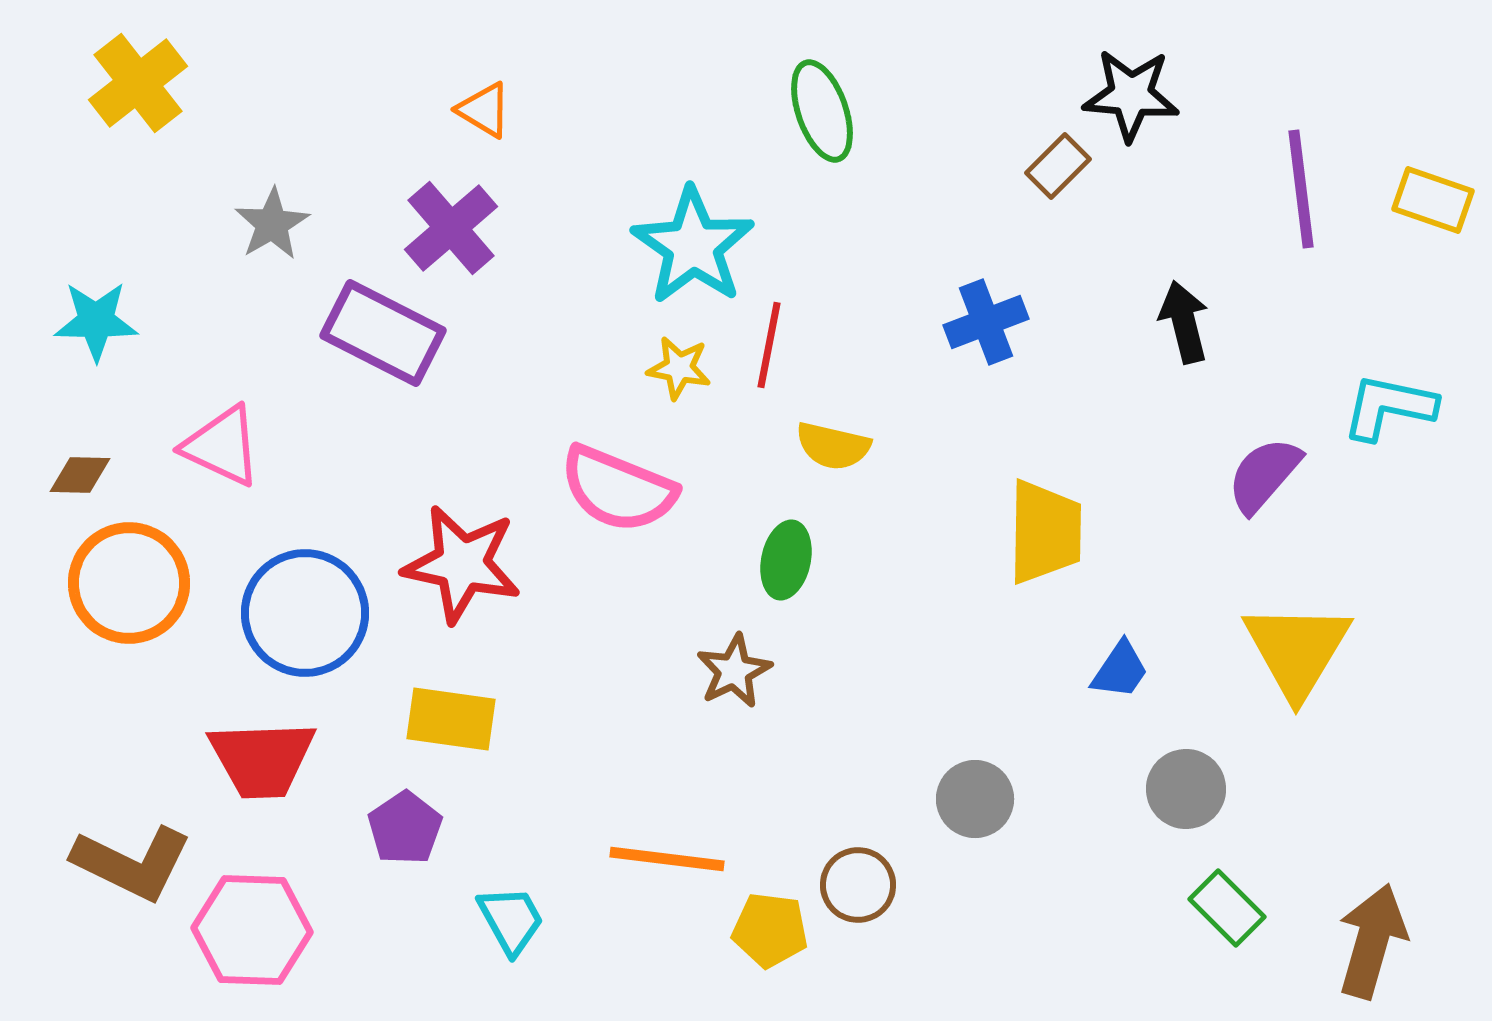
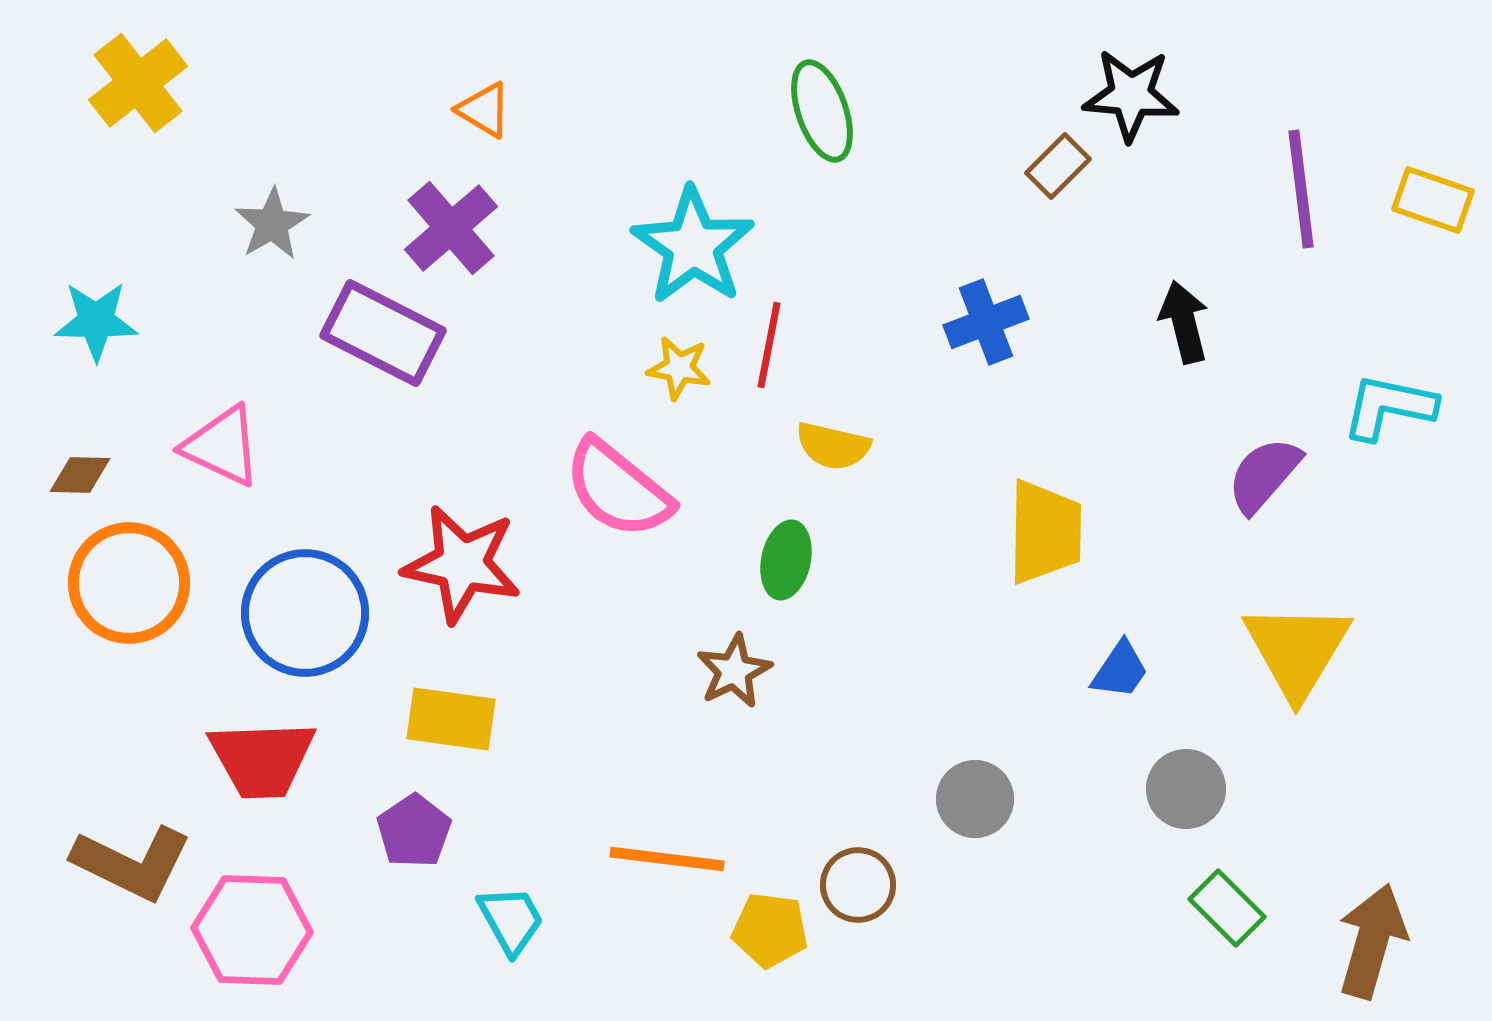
pink semicircle at (618, 489): rotated 17 degrees clockwise
purple pentagon at (405, 828): moved 9 px right, 3 px down
